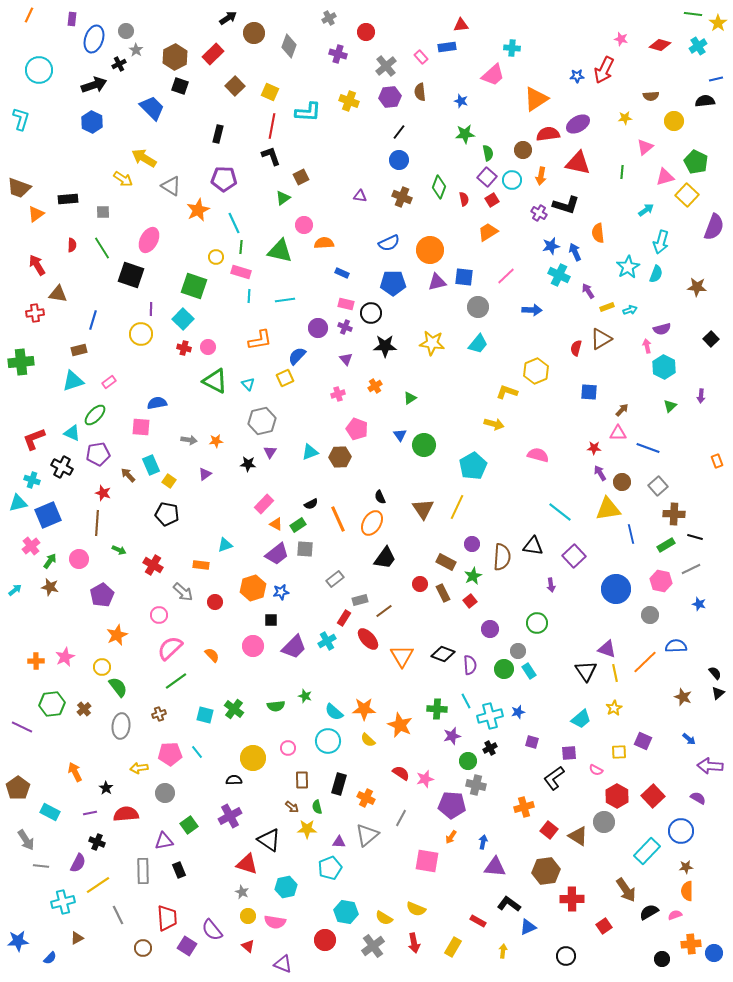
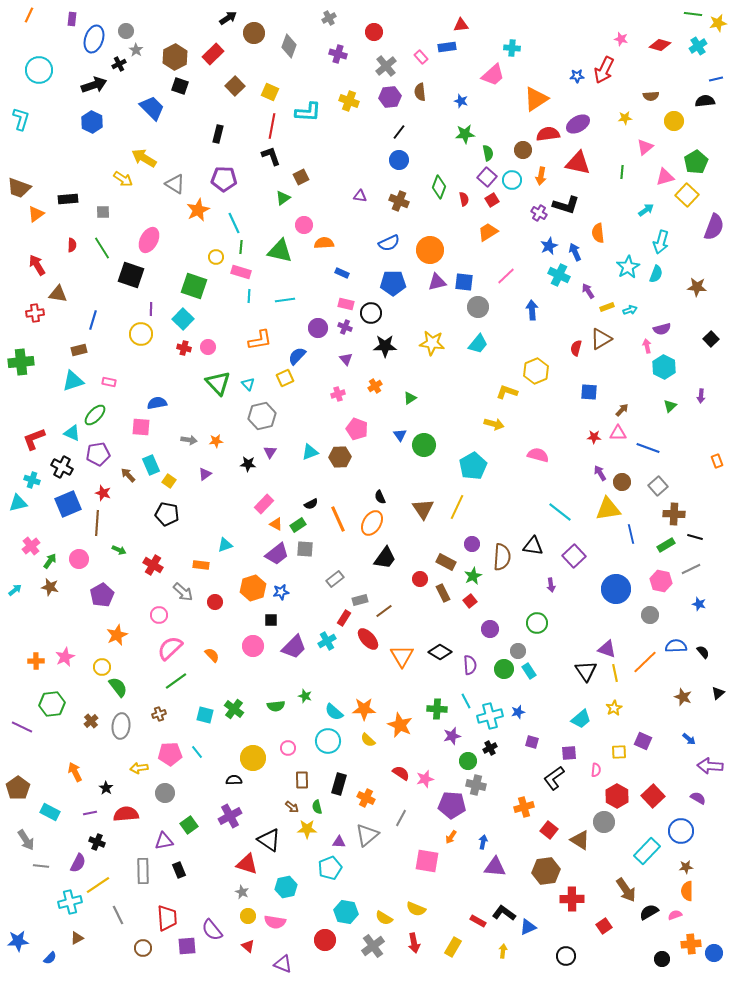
yellow star at (718, 23): rotated 24 degrees clockwise
red circle at (366, 32): moved 8 px right
green pentagon at (696, 162): rotated 15 degrees clockwise
gray triangle at (171, 186): moved 4 px right, 2 px up
brown cross at (402, 197): moved 3 px left, 4 px down
blue star at (551, 246): moved 2 px left; rotated 12 degrees counterclockwise
blue square at (464, 277): moved 5 px down
blue arrow at (532, 310): rotated 96 degrees counterclockwise
green triangle at (215, 381): moved 3 px right, 2 px down; rotated 20 degrees clockwise
pink rectangle at (109, 382): rotated 48 degrees clockwise
gray hexagon at (262, 421): moved 5 px up
red star at (594, 448): moved 11 px up
blue square at (48, 515): moved 20 px right, 11 px up
red circle at (420, 584): moved 5 px up
black diamond at (443, 654): moved 3 px left, 2 px up; rotated 10 degrees clockwise
black semicircle at (715, 673): moved 12 px left, 21 px up
brown cross at (84, 709): moved 7 px right, 12 px down
pink semicircle at (596, 770): rotated 112 degrees counterclockwise
brown triangle at (578, 836): moved 2 px right, 4 px down
cyan cross at (63, 902): moved 7 px right
black L-shape at (509, 904): moved 5 px left, 9 px down
purple square at (187, 946): rotated 36 degrees counterclockwise
